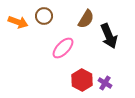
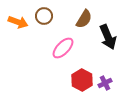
brown semicircle: moved 2 px left
black arrow: moved 1 px left, 1 px down
purple cross: rotated 32 degrees clockwise
